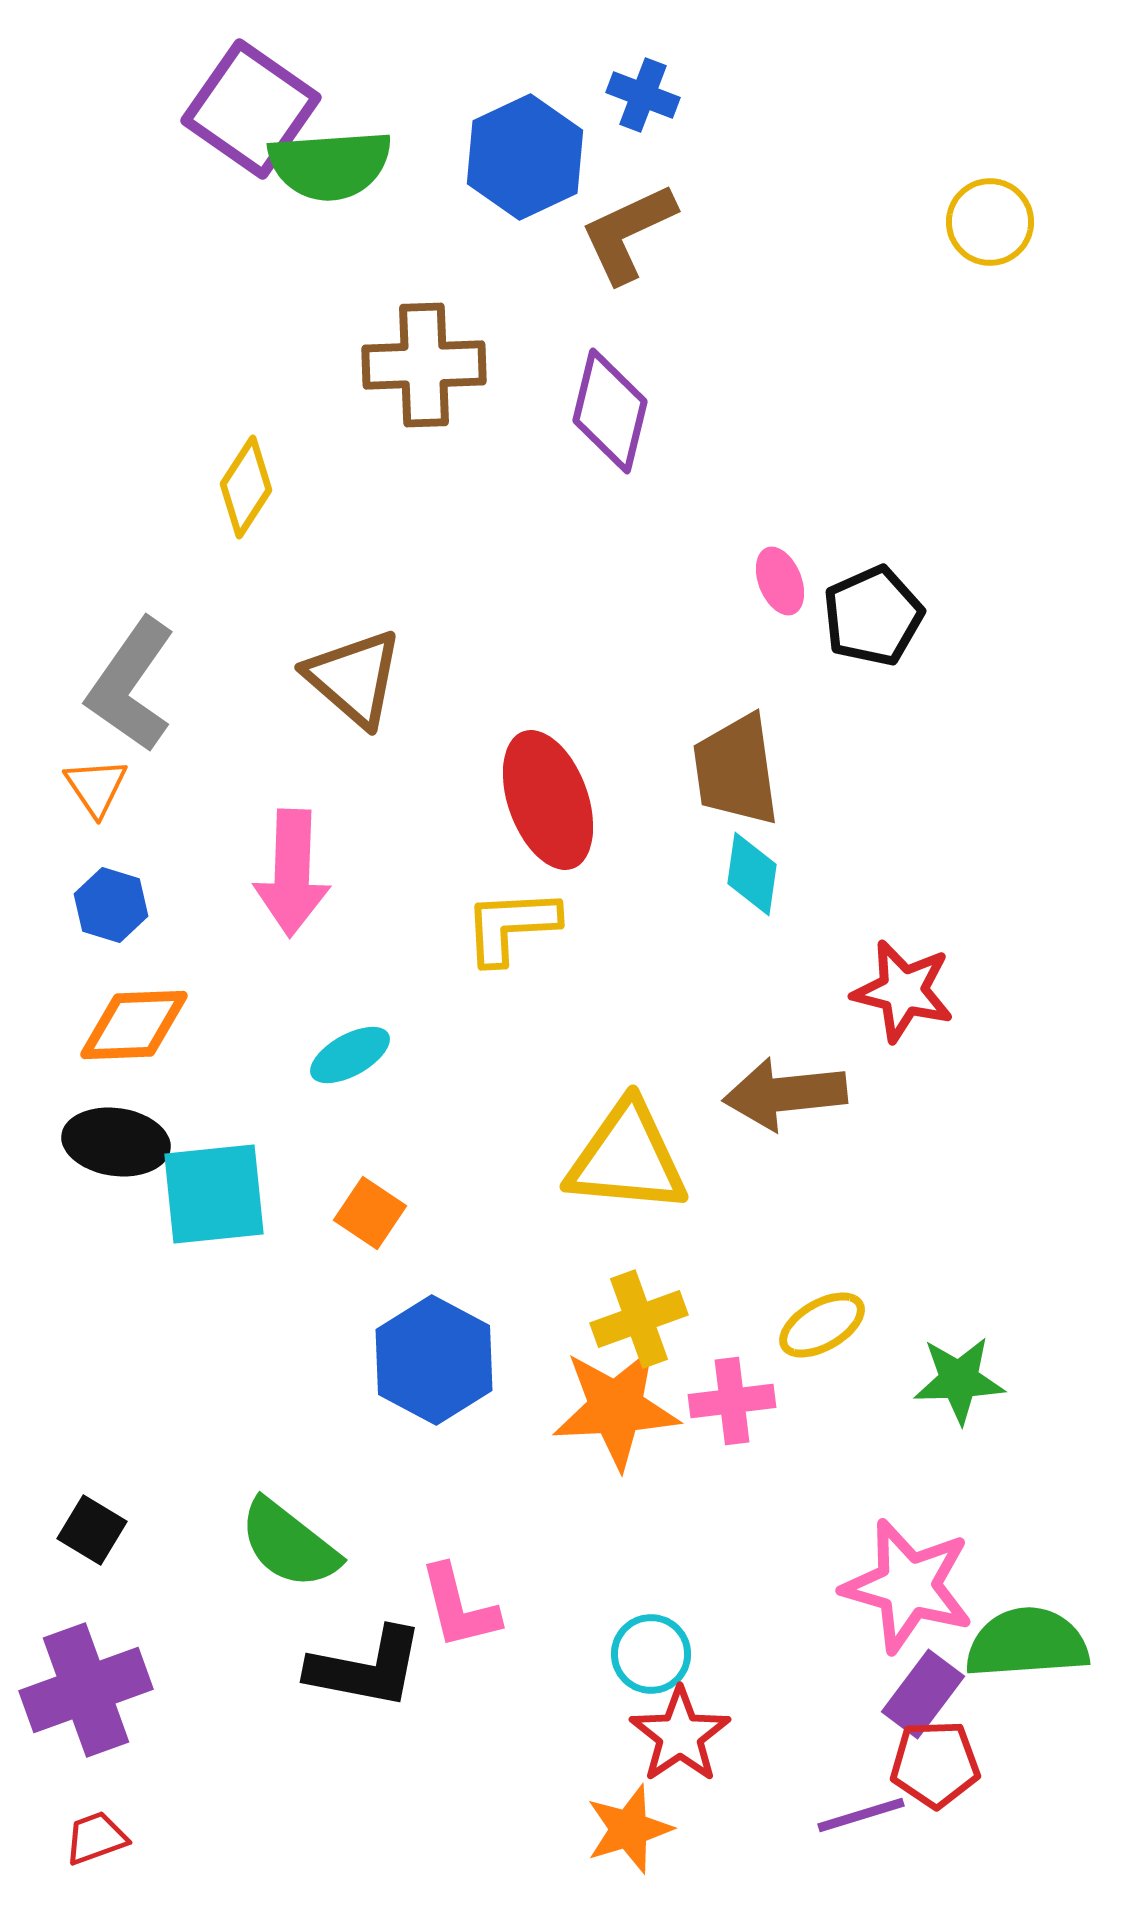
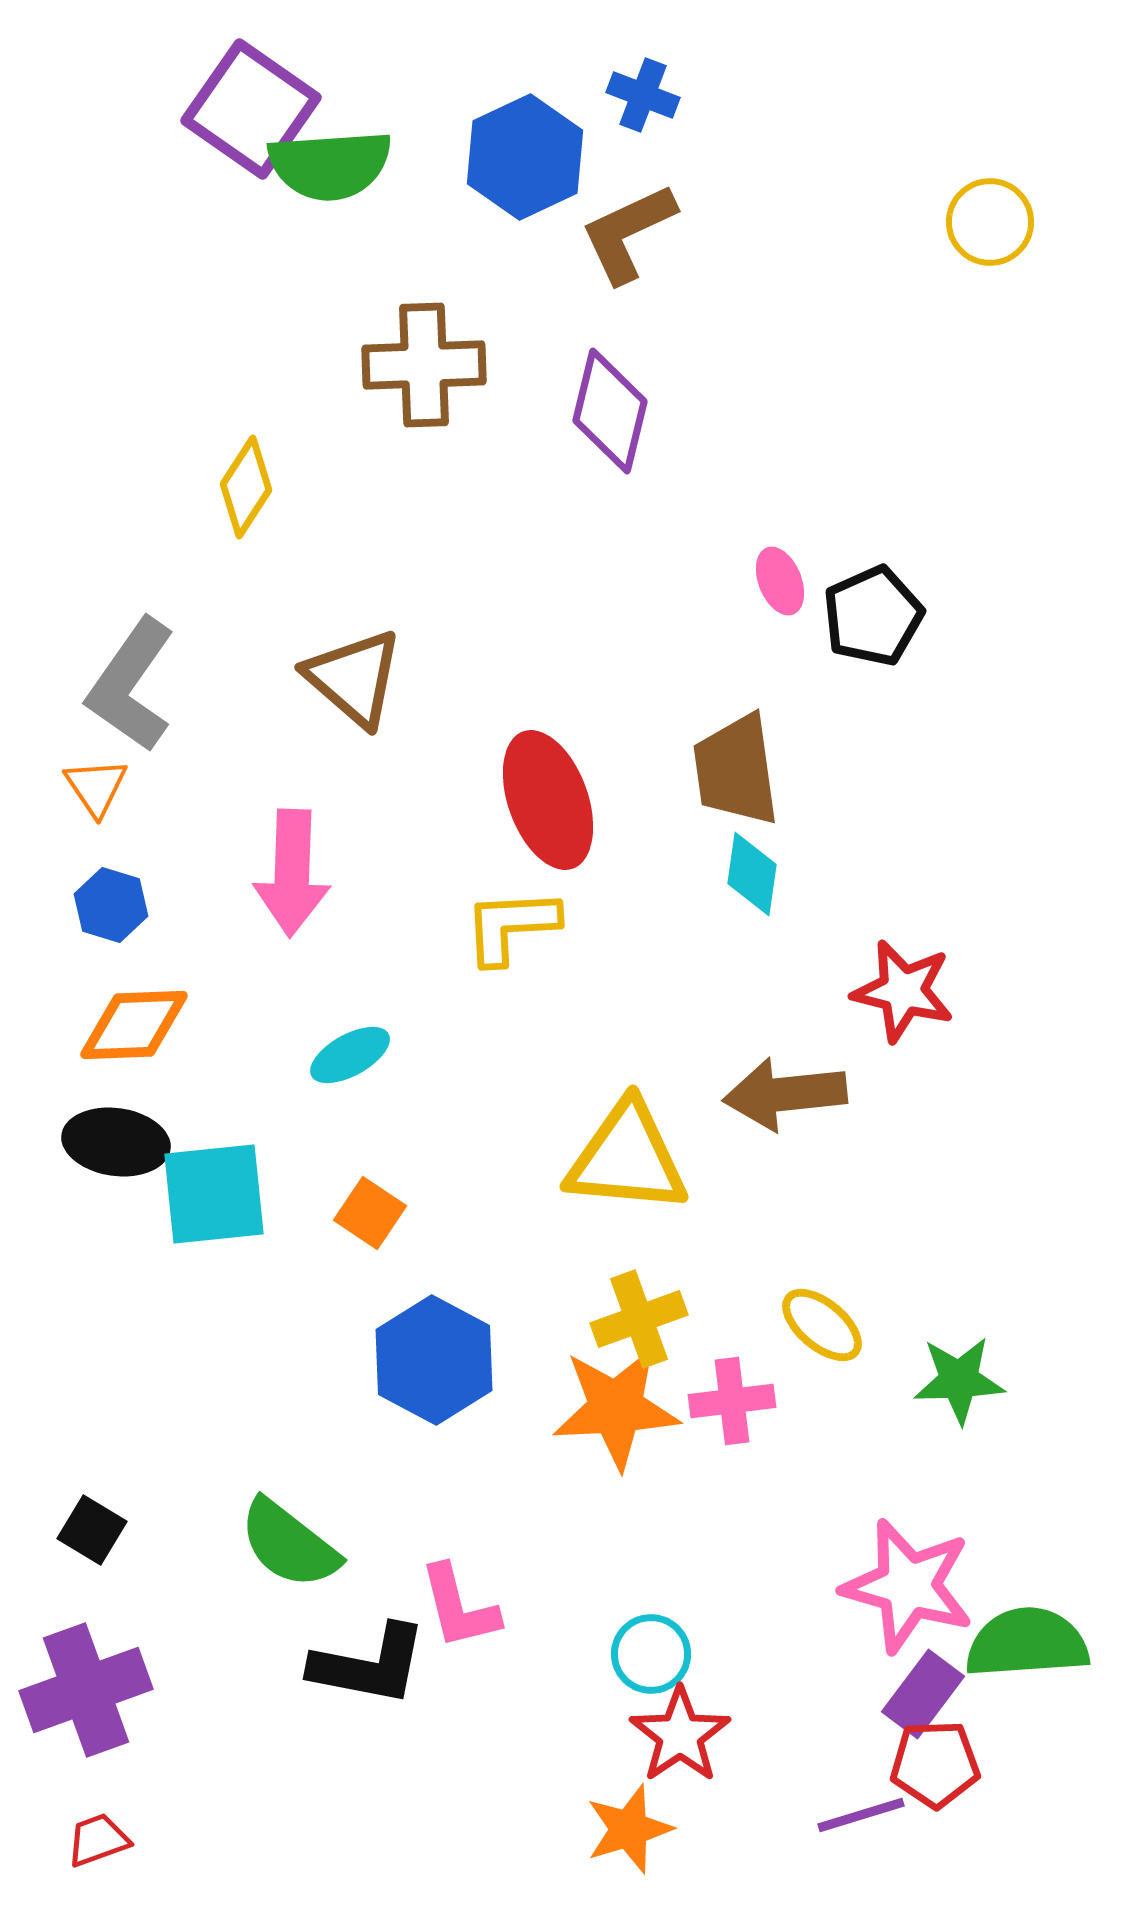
yellow ellipse at (822, 1325): rotated 70 degrees clockwise
black L-shape at (366, 1668): moved 3 px right, 3 px up
red trapezoid at (96, 1838): moved 2 px right, 2 px down
